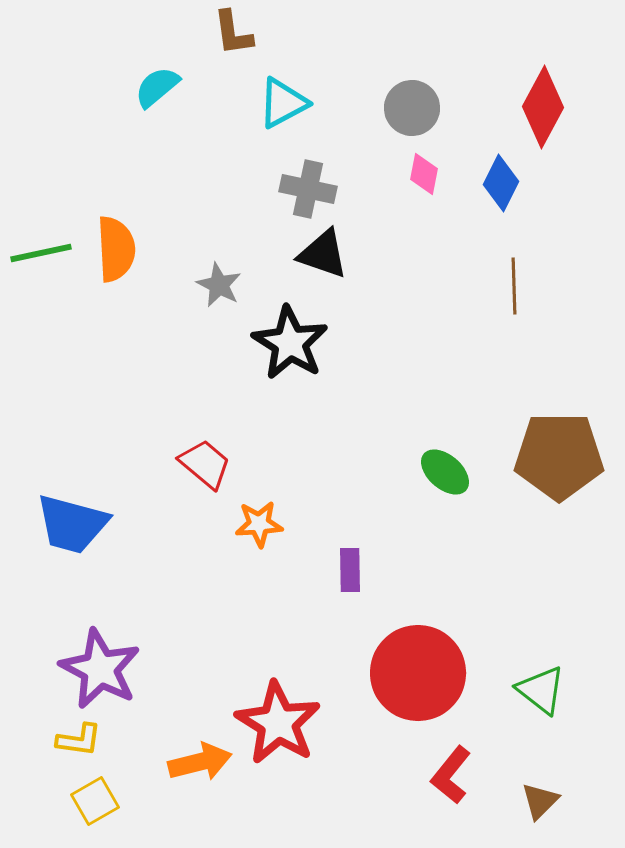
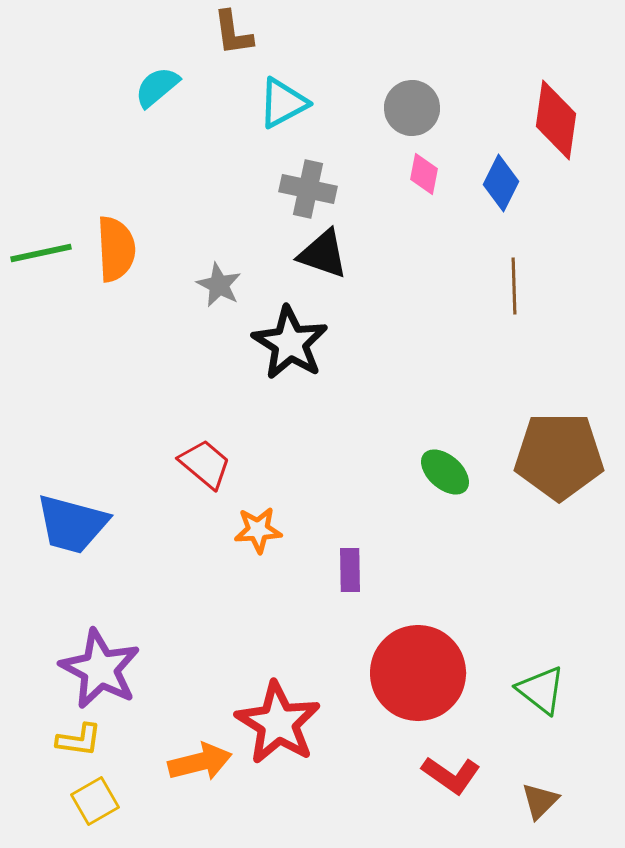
red diamond: moved 13 px right, 13 px down; rotated 20 degrees counterclockwise
orange star: moved 1 px left, 6 px down
red L-shape: rotated 94 degrees counterclockwise
